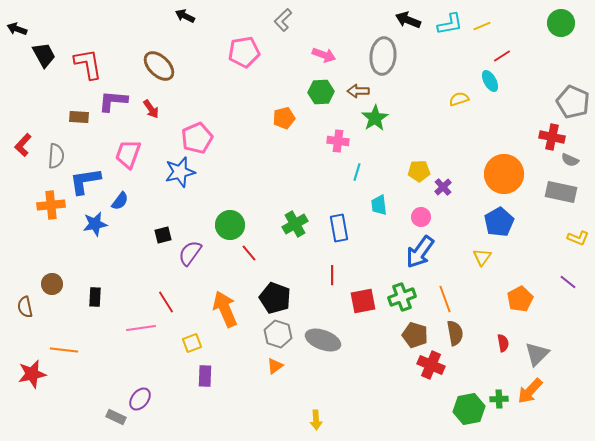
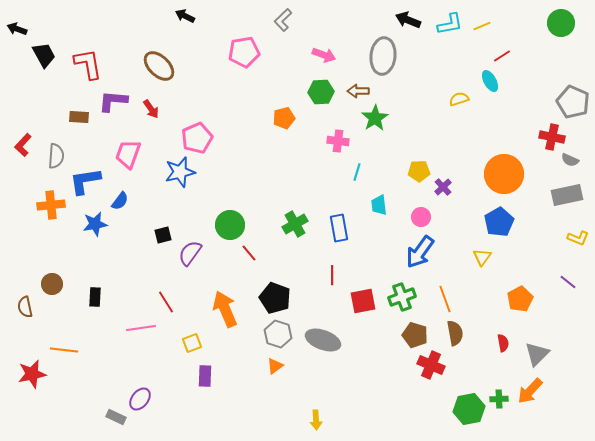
gray rectangle at (561, 192): moved 6 px right, 3 px down; rotated 24 degrees counterclockwise
